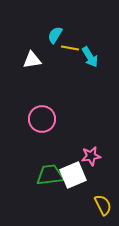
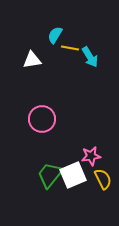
green trapezoid: rotated 44 degrees counterclockwise
yellow semicircle: moved 26 px up
